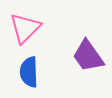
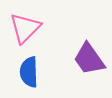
purple trapezoid: moved 1 px right, 3 px down
